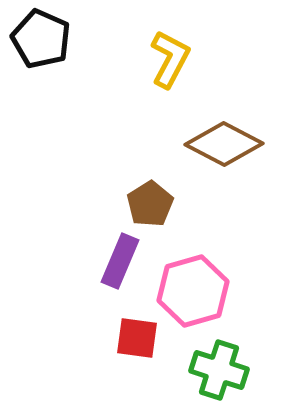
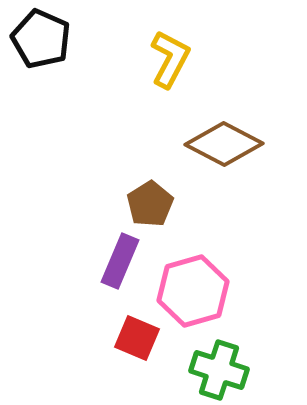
red square: rotated 15 degrees clockwise
